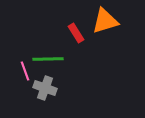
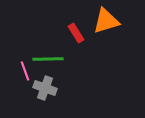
orange triangle: moved 1 px right
